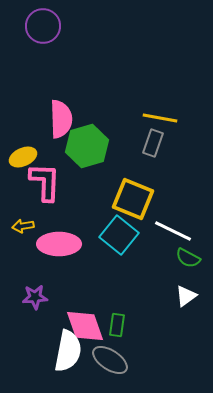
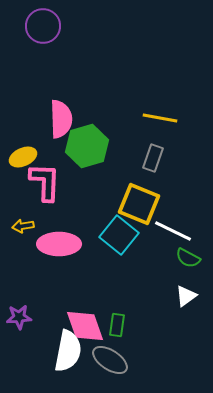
gray rectangle: moved 15 px down
yellow square: moved 6 px right, 5 px down
purple star: moved 16 px left, 20 px down
